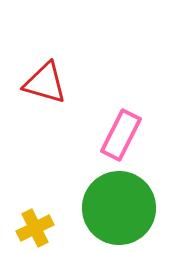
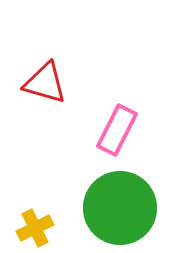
pink rectangle: moved 4 px left, 5 px up
green circle: moved 1 px right
